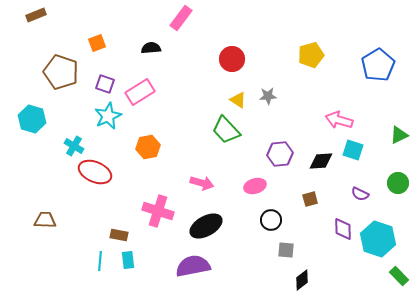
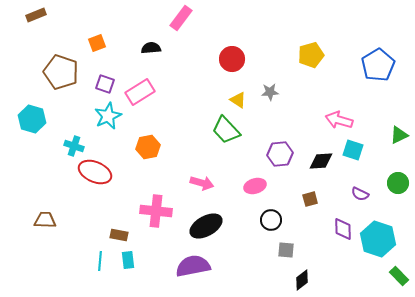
gray star at (268, 96): moved 2 px right, 4 px up
cyan cross at (74, 146): rotated 12 degrees counterclockwise
pink cross at (158, 211): moved 2 px left; rotated 12 degrees counterclockwise
